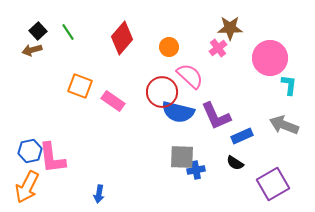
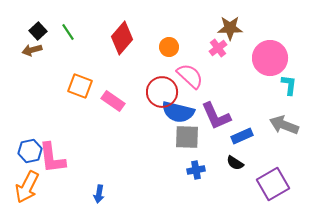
gray square: moved 5 px right, 20 px up
